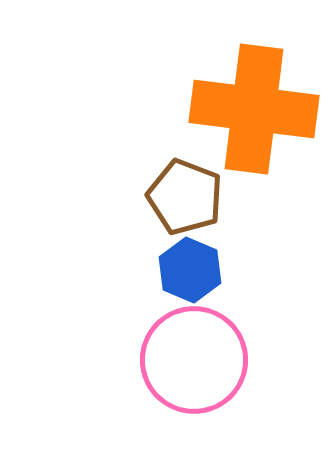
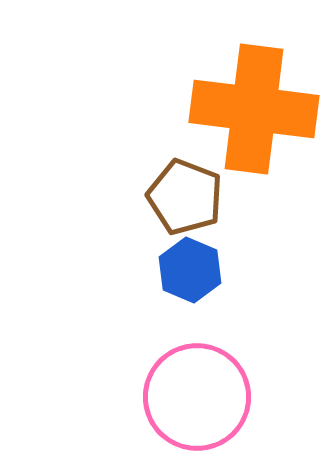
pink circle: moved 3 px right, 37 px down
